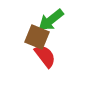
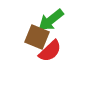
red semicircle: moved 5 px right, 5 px up; rotated 85 degrees clockwise
